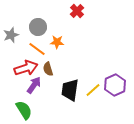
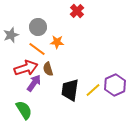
purple arrow: moved 2 px up
